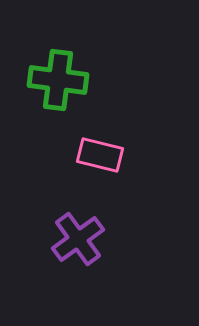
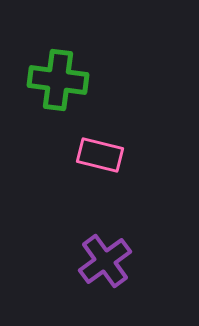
purple cross: moved 27 px right, 22 px down
